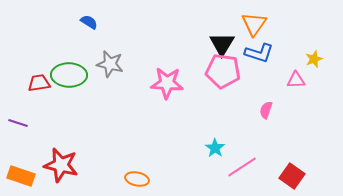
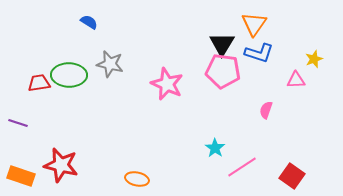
pink star: moved 1 px down; rotated 20 degrees clockwise
